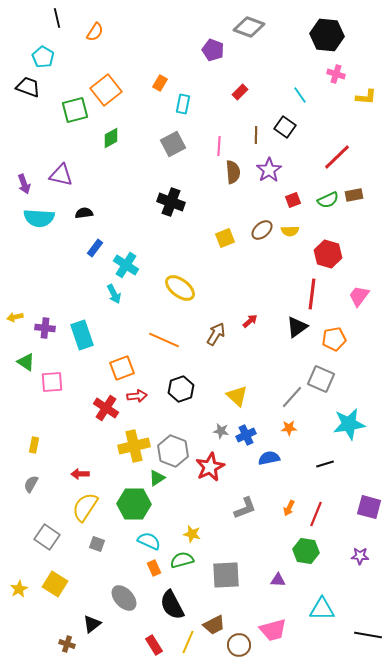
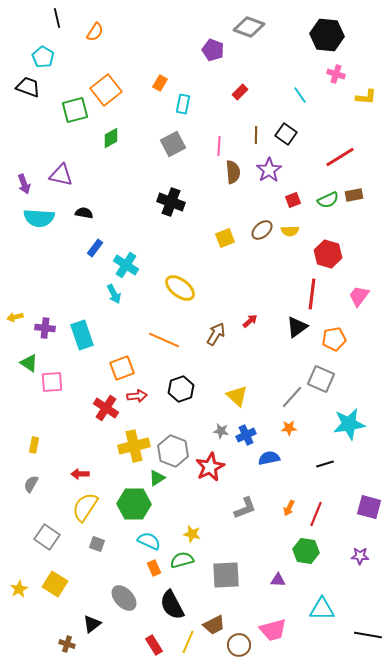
black square at (285, 127): moved 1 px right, 7 px down
red line at (337, 157): moved 3 px right; rotated 12 degrees clockwise
black semicircle at (84, 213): rotated 18 degrees clockwise
green triangle at (26, 362): moved 3 px right, 1 px down
